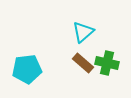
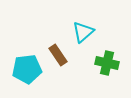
brown rectangle: moved 25 px left, 8 px up; rotated 15 degrees clockwise
